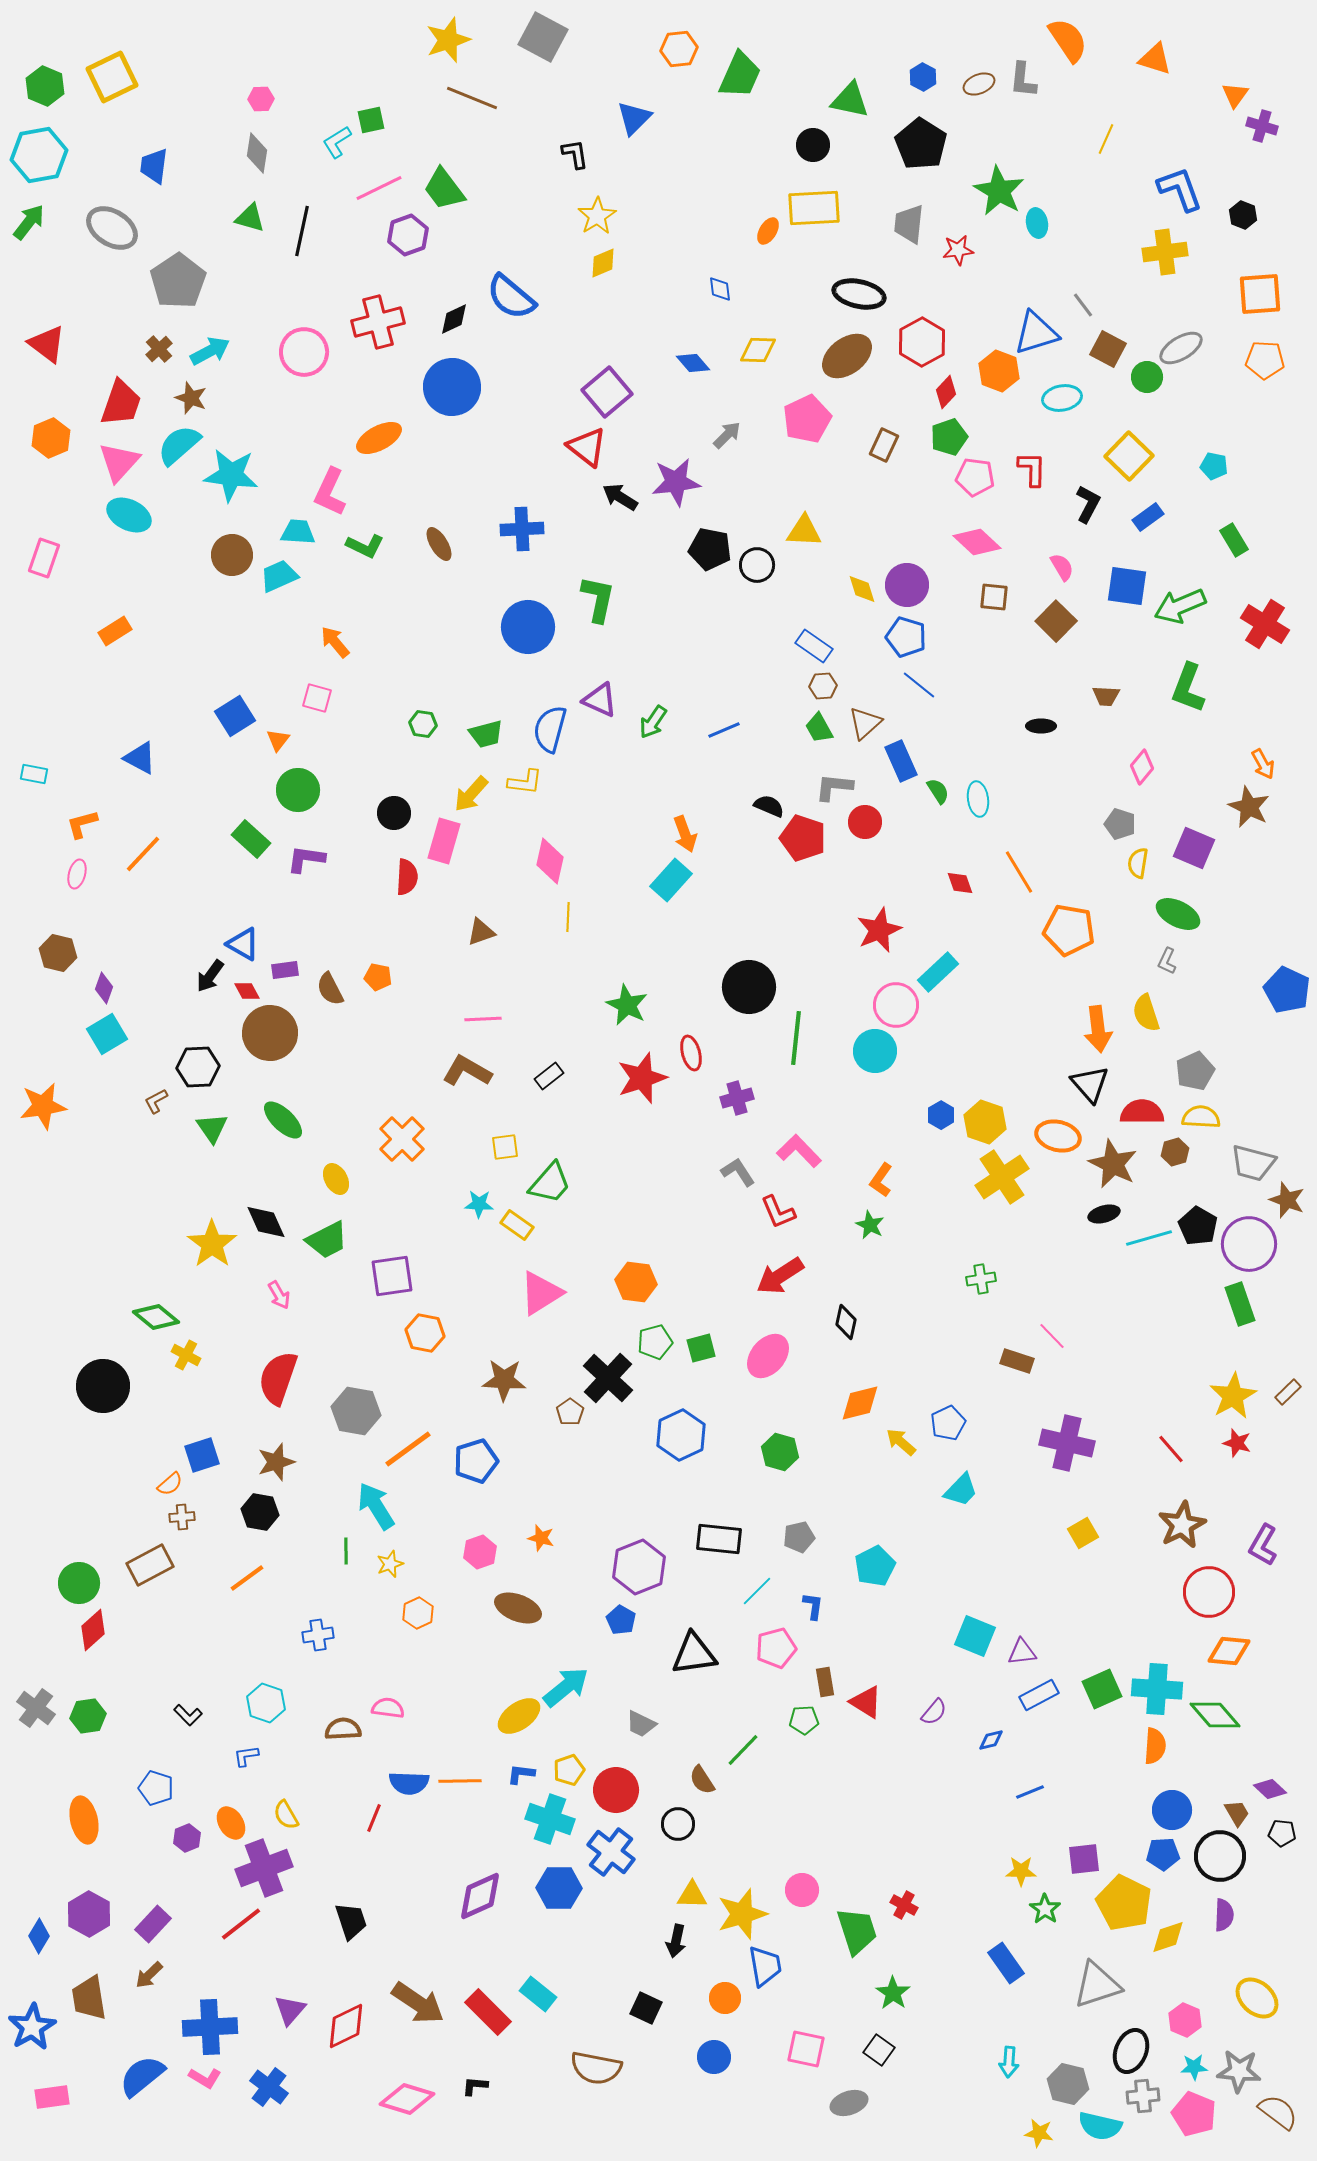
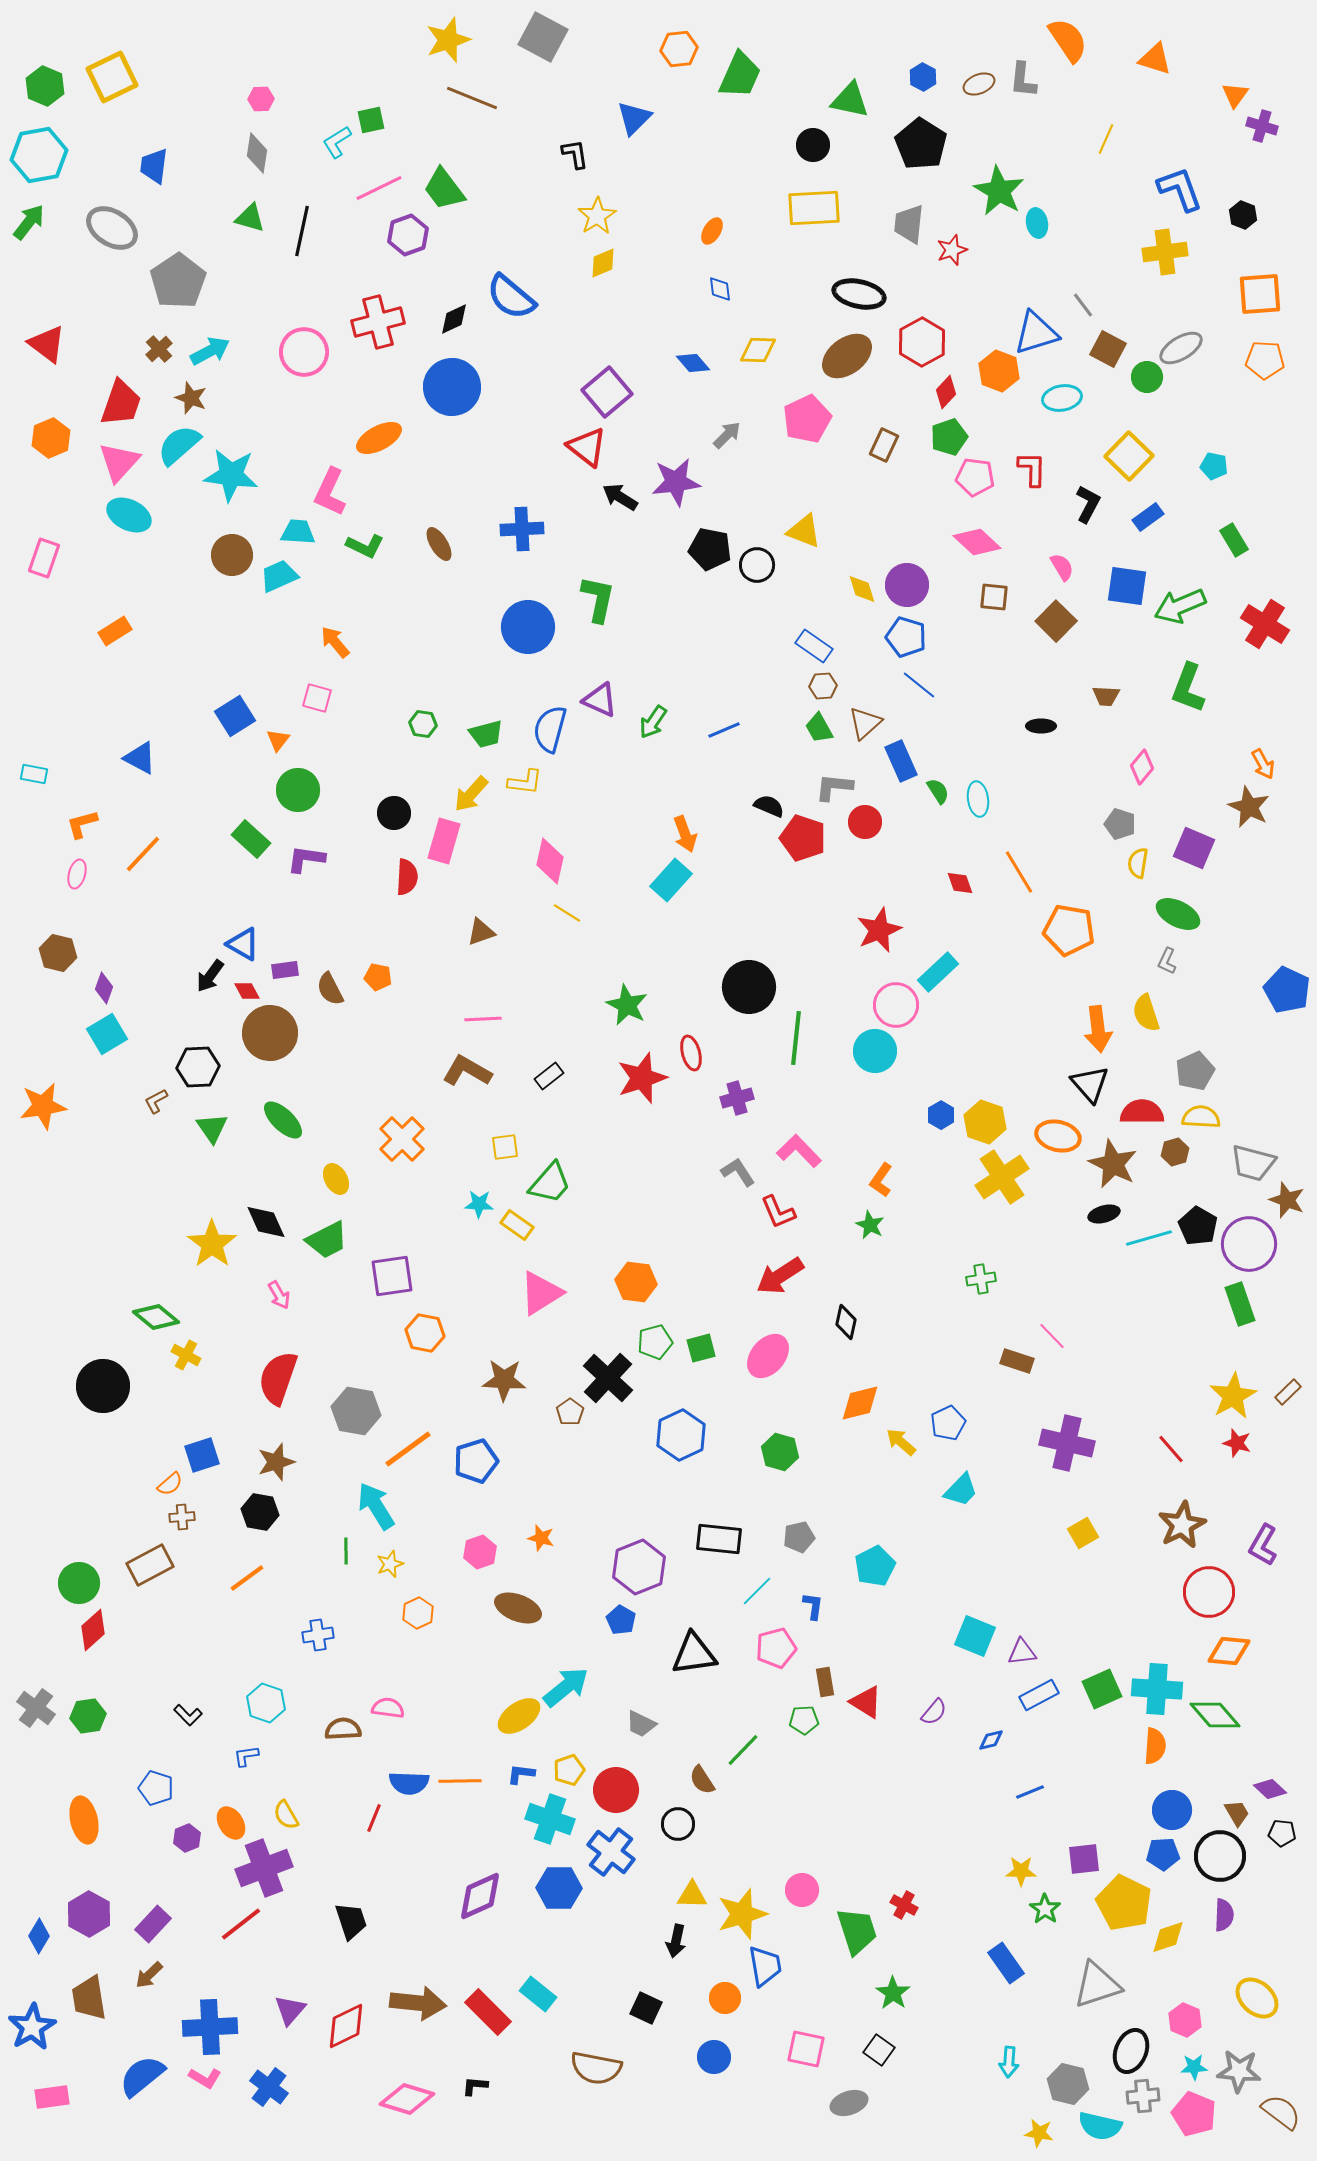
orange ellipse at (768, 231): moved 56 px left
red star at (958, 250): moved 6 px left; rotated 12 degrees counterclockwise
yellow triangle at (804, 531): rotated 18 degrees clockwise
yellow line at (568, 917): moved 1 px left, 4 px up; rotated 60 degrees counterclockwise
brown arrow at (418, 2003): rotated 28 degrees counterclockwise
brown semicircle at (1278, 2112): moved 3 px right
